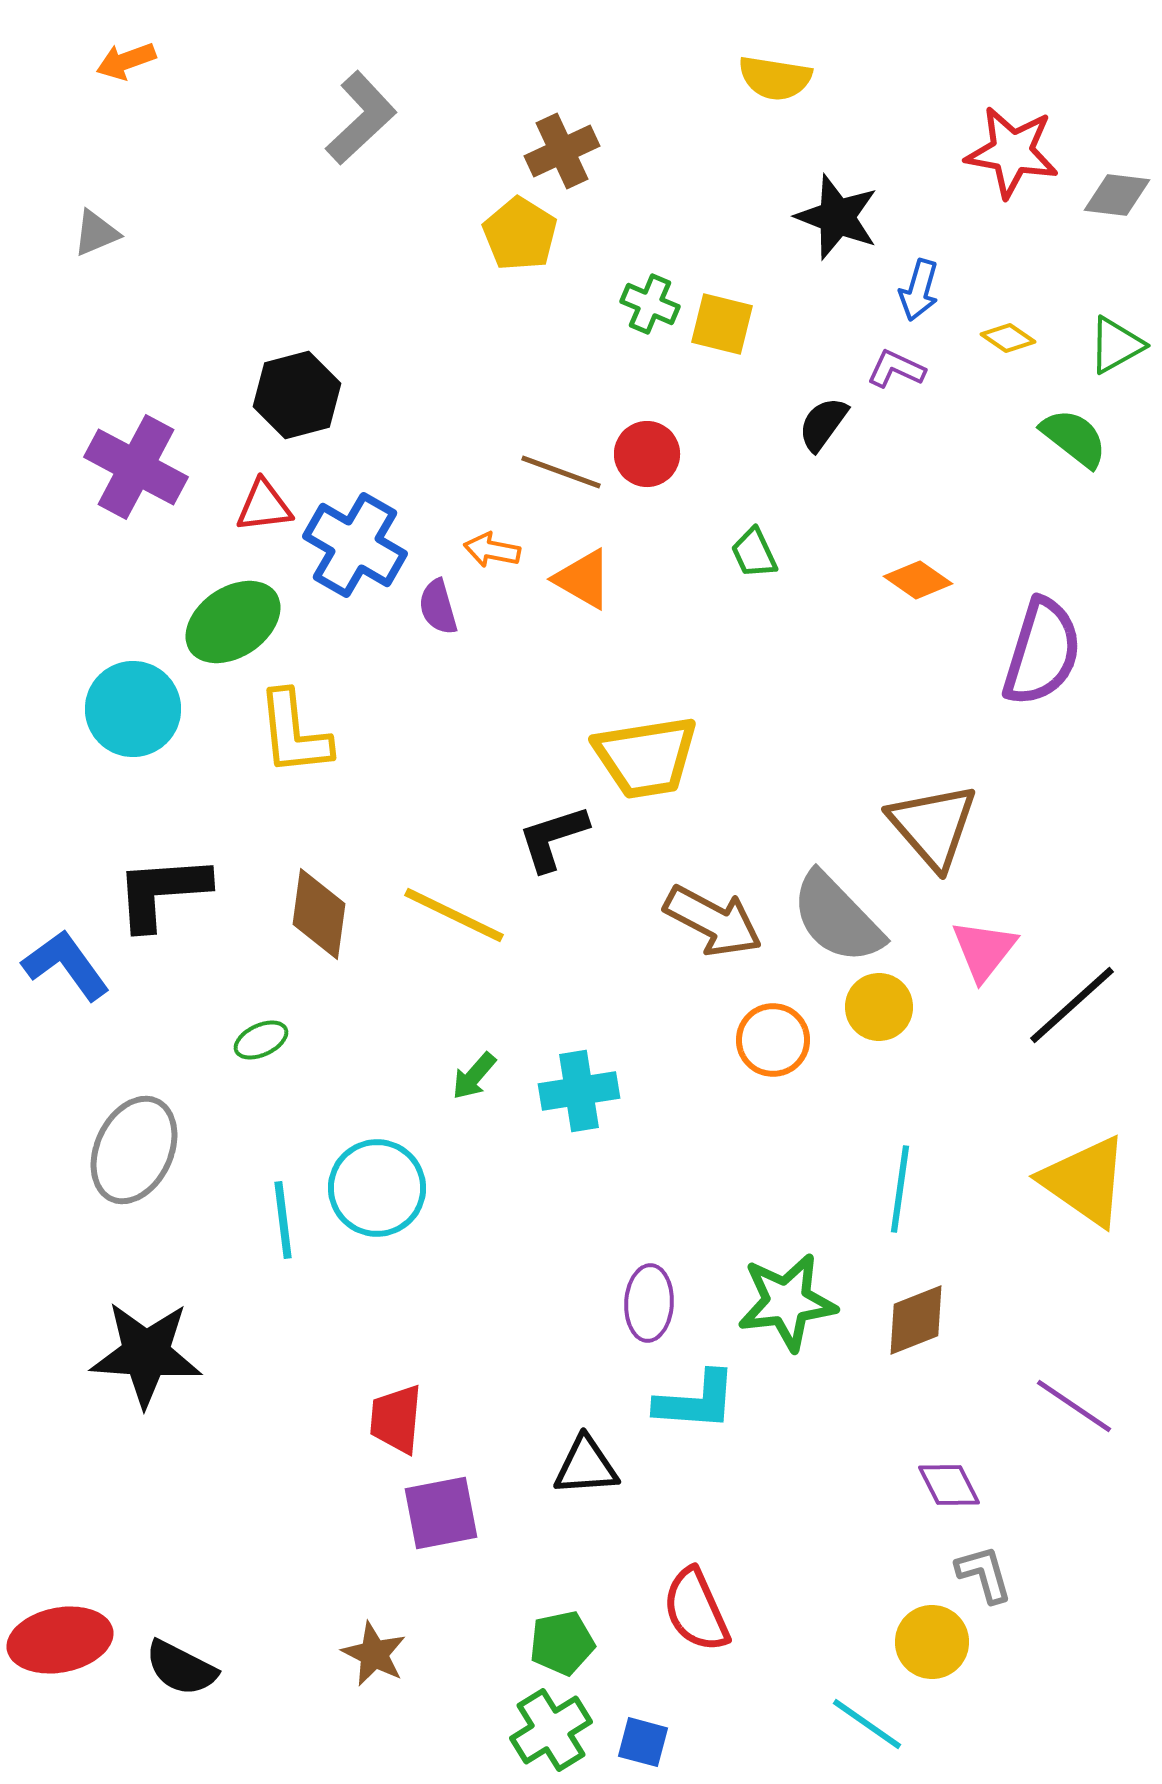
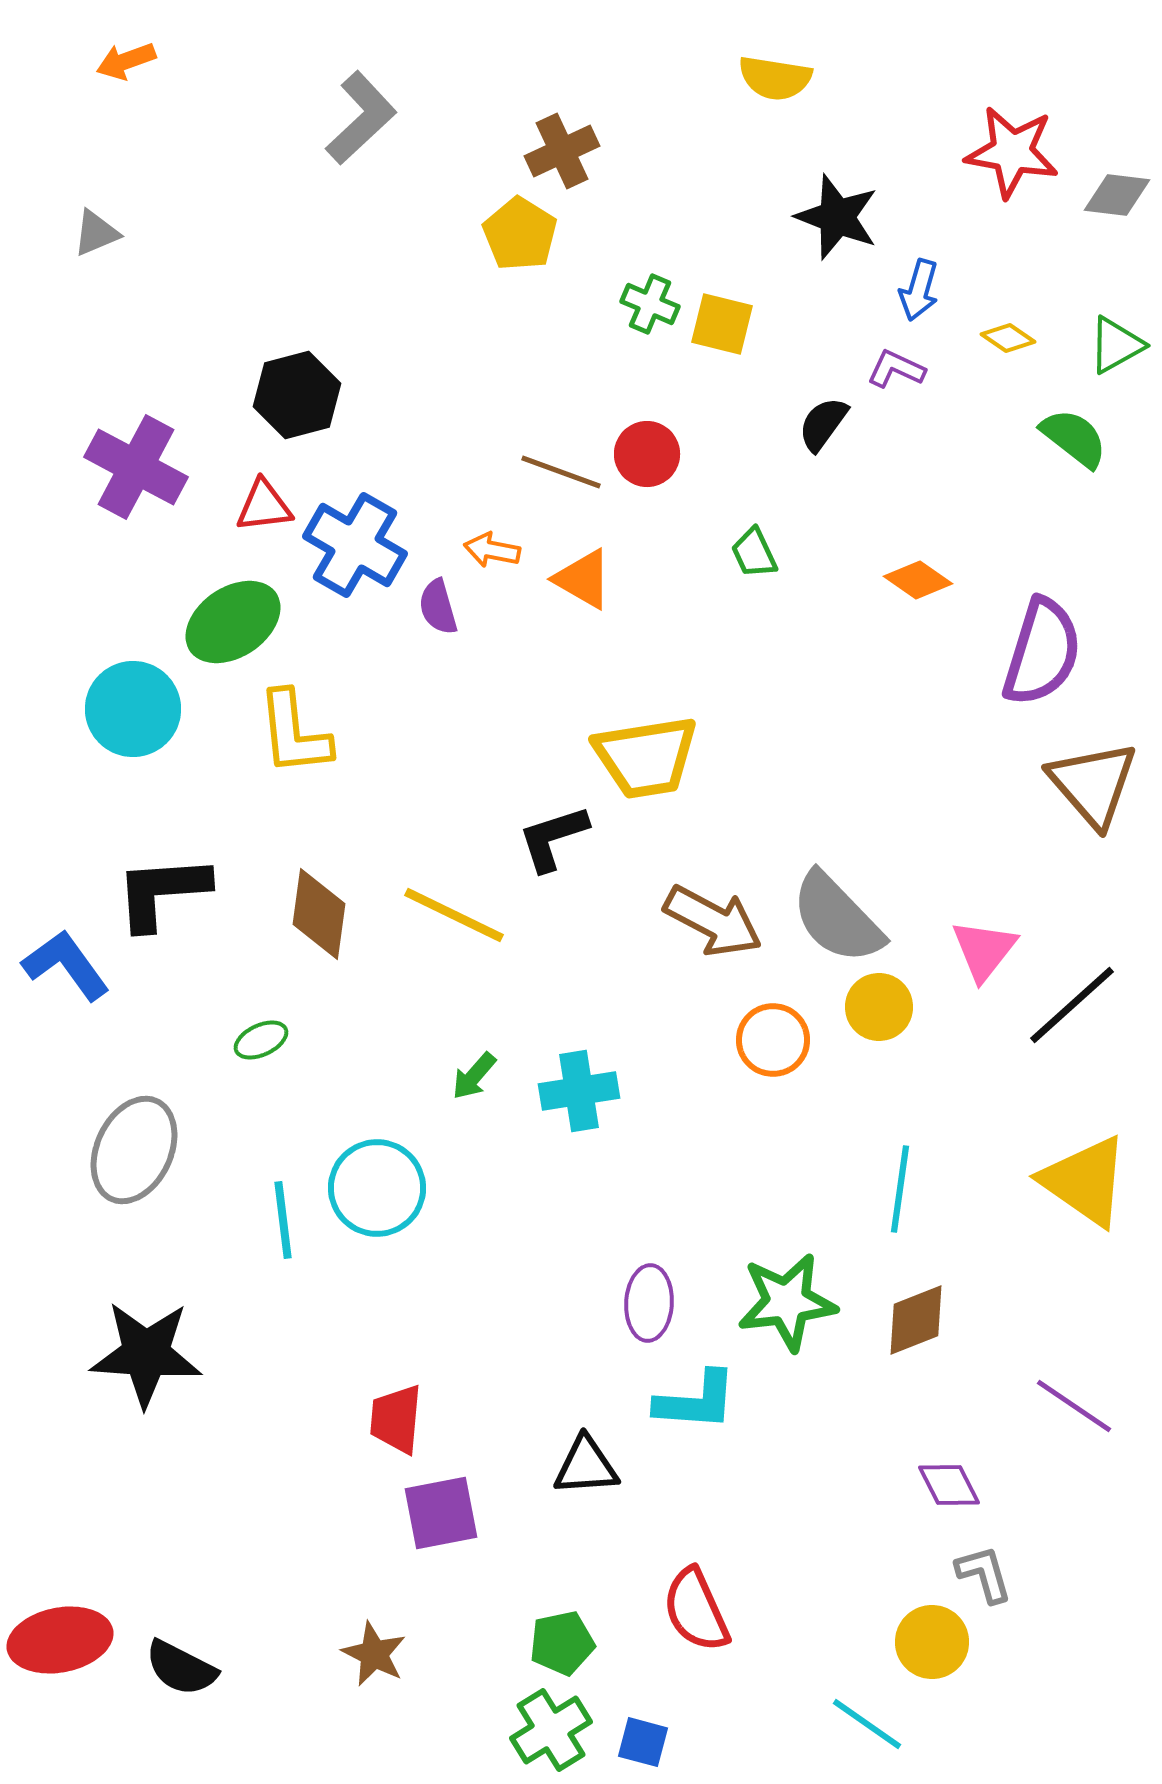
brown triangle at (933, 826): moved 160 px right, 42 px up
